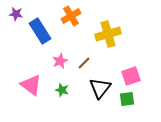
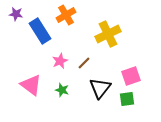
orange cross: moved 5 px left, 1 px up
yellow cross: rotated 10 degrees counterclockwise
